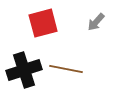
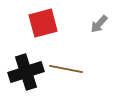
gray arrow: moved 3 px right, 2 px down
black cross: moved 2 px right, 2 px down
